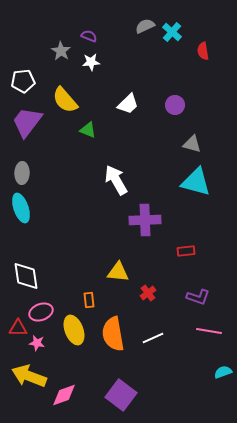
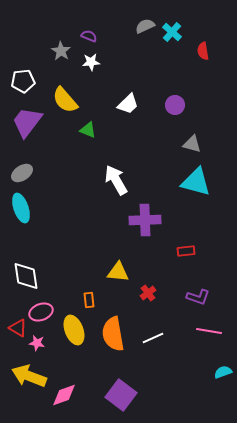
gray ellipse: rotated 55 degrees clockwise
red triangle: rotated 30 degrees clockwise
